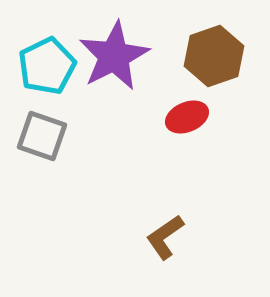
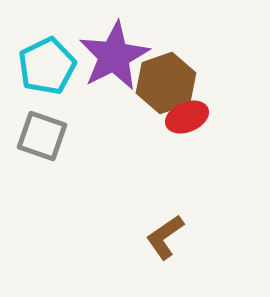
brown hexagon: moved 48 px left, 27 px down
